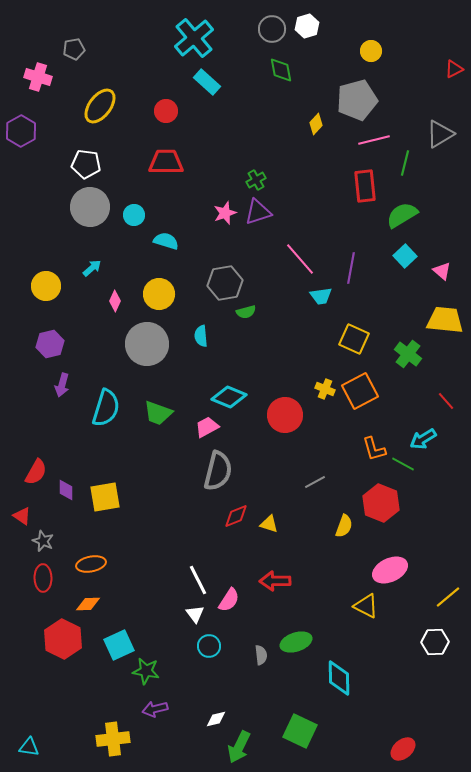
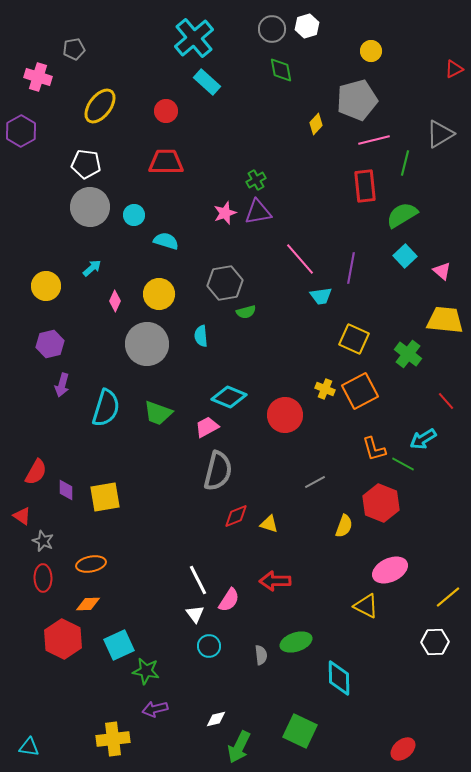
purple triangle at (258, 212): rotated 8 degrees clockwise
